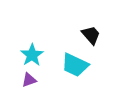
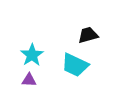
black trapezoid: moved 3 px left; rotated 65 degrees counterclockwise
purple triangle: rotated 21 degrees clockwise
